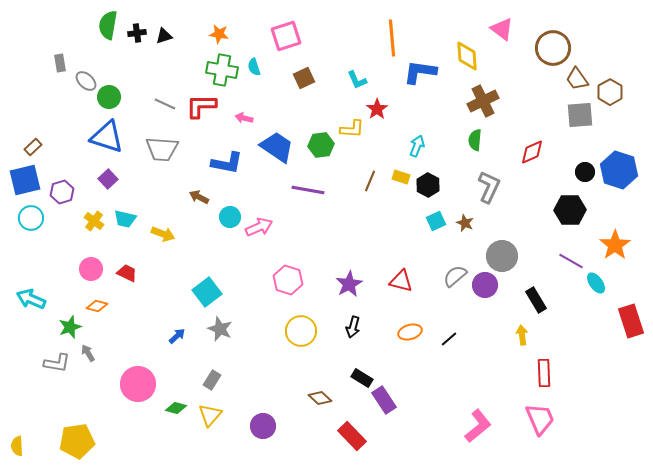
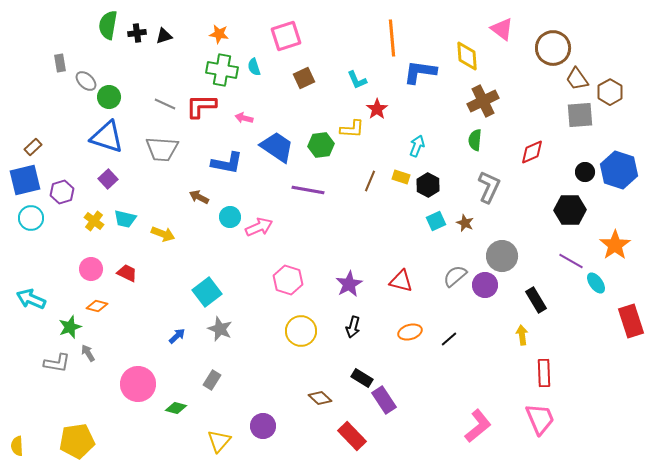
yellow triangle at (210, 415): moved 9 px right, 26 px down
